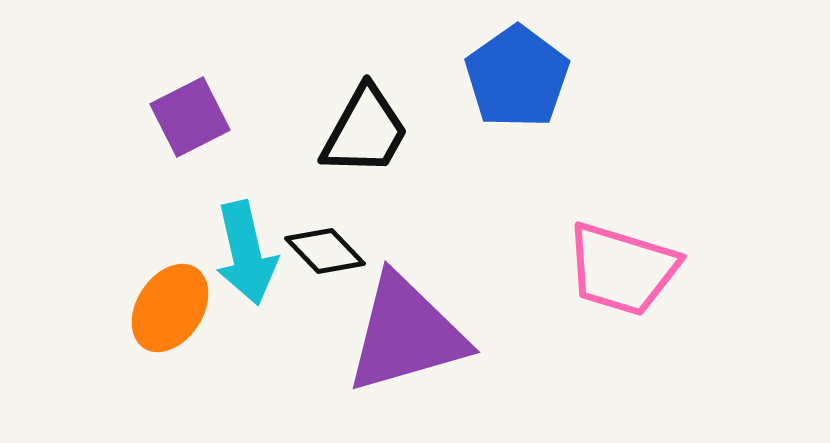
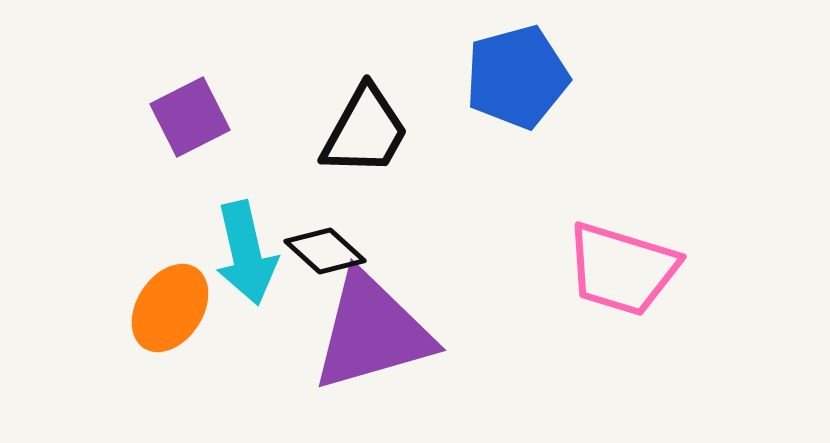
blue pentagon: rotated 20 degrees clockwise
black diamond: rotated 4 degrees counterclockwise
purple triangle: moved 34 px left, 2 px up
